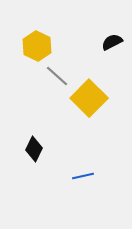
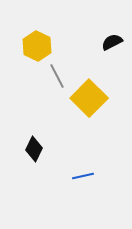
gray line: rotated 20 degrees clockwise
